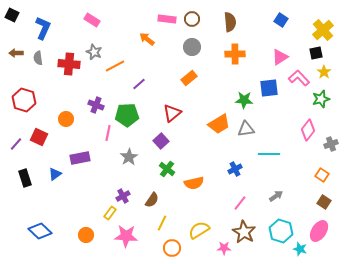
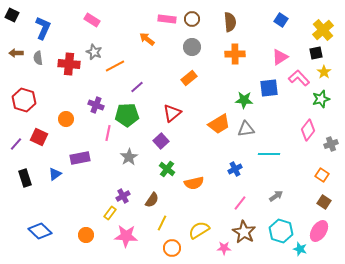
purple line at (139, 84): moved 2 px left, 3 px down
